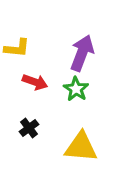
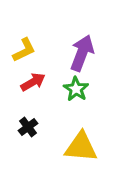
yellow L-shape: moved 7 px right, 2 px down; rotated 32 degrees counterclockwise
red arrow: moved 2 px left; rotated 50 degrees counterclockwise
black cross: moved 1 px left, 1 px up
